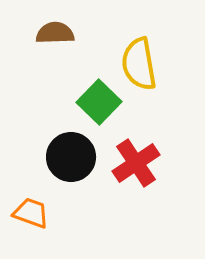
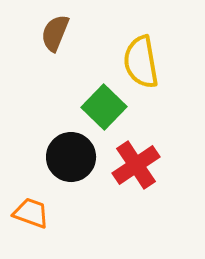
brown semicircle: rotated 66 degrees counterclockwise
yellow semicircle: moved 2 px right, 2 px up
green square: moved 5 px right, 5 px down
red cross: moved 2 px down
